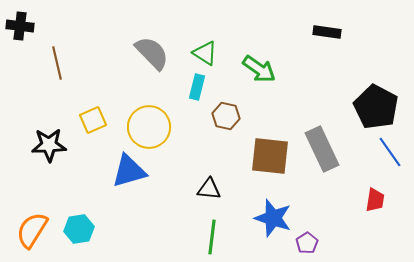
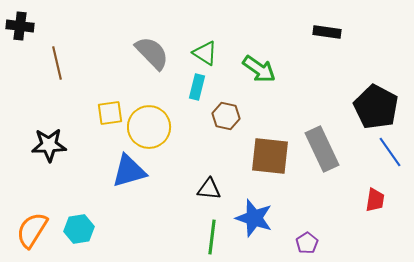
yellow square: moved 17 px right, 7 px up; rotated 16 degrees clockwise
blue star: moved 19 px left
